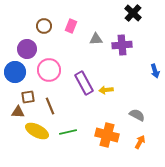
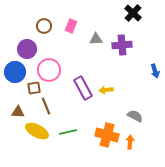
purple rectangle: moved 1 px left, 5 px down
brown square: moved 6 px right, 9 px up
brown line: moved 4 px left
gray semicircle: moved 2 px left, 1 px down
orange arrow: moved 10 px left; rotated 24 degrees counterclockwise
